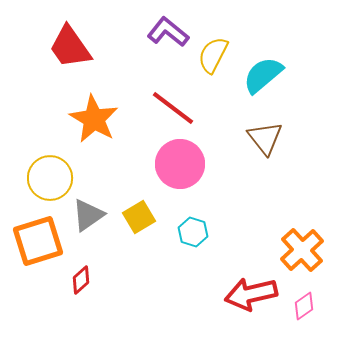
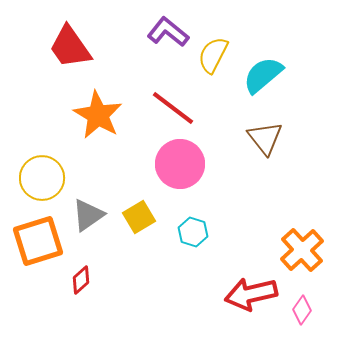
orange star: moved 4 px right, 4 px up
yellow circle: moved 8 px left
pink diamond: moved 2 px left, 4 px down; rotated 20 degrees counterclockwise
